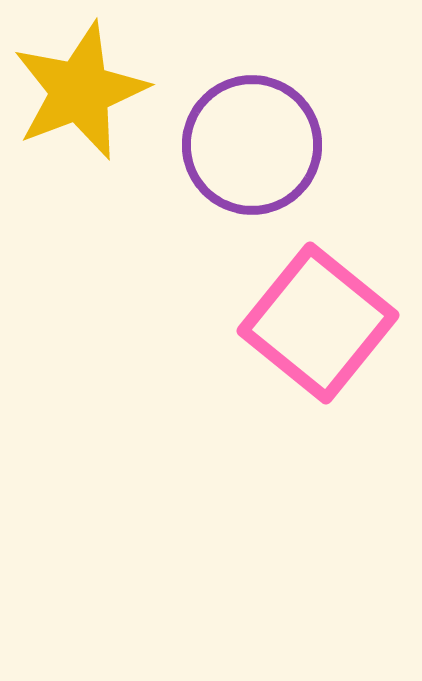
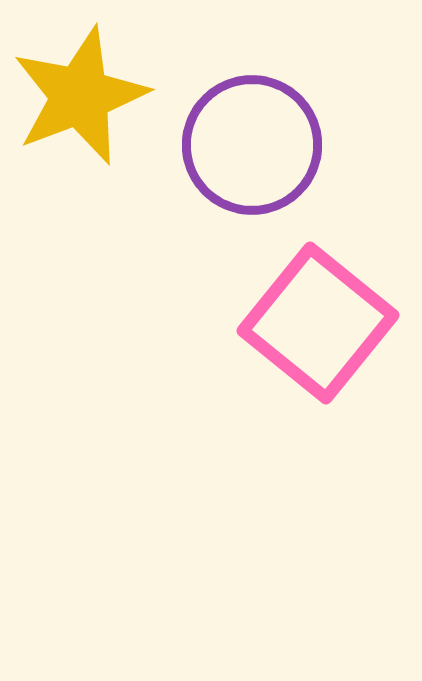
yellow star: moved 5 px down
